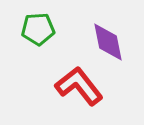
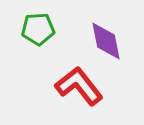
purple diamond: moved 2 px left, 1 px up
